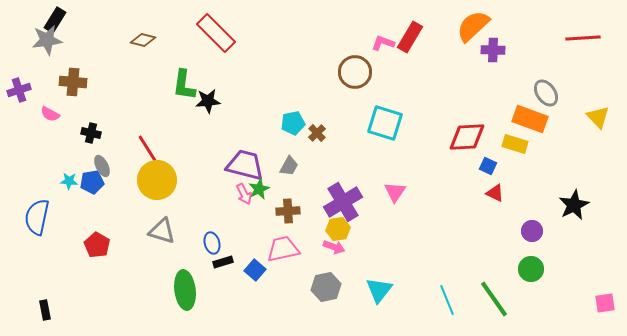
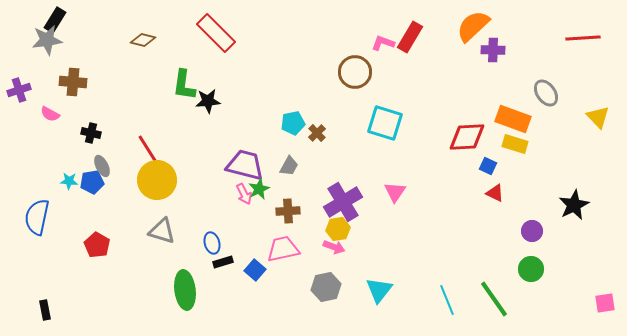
orange rectangle at (530, 119): moved 17 px left
